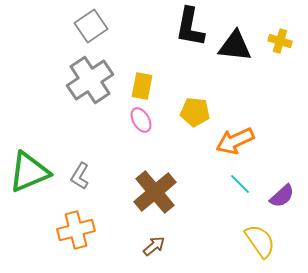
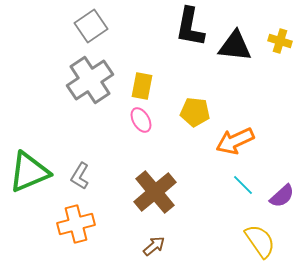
cyan line: moved 3 px right, 1 px down
orange cross: moved 6 px up
